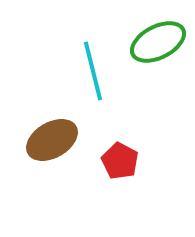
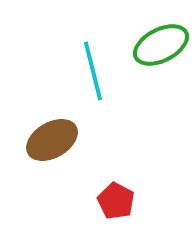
green ellipse: moved 3 px right, 3 px down
red pentagon: moved 4 px left, 40 px down
